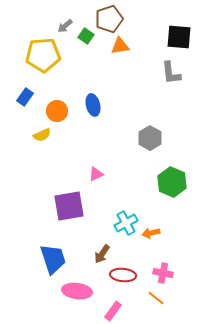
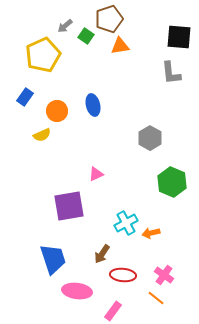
yellow pentagon: rotated 20 degrees counterclockwise
pink cross: moved 1 px right, 2 px down; rotated 24 degrees clockwise
